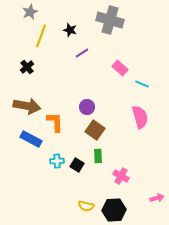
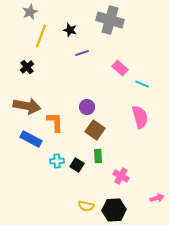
purple line: rotated 16 degrees clockwise
